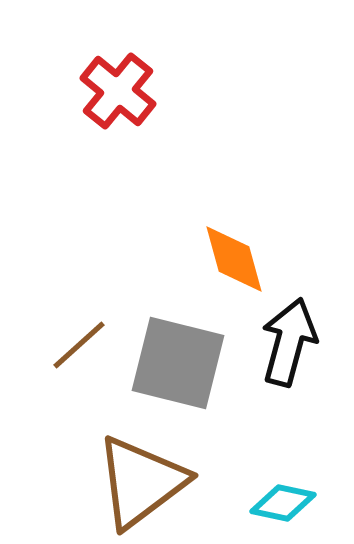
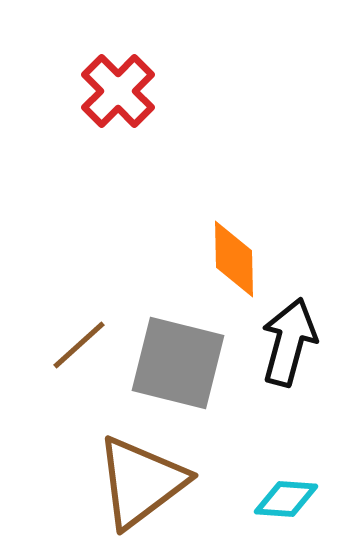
red cross: rotated 6 degrees clockwise
orange diamond: rotated 14 degrees clockwise
cyan diamond: moved 3 px right, 4 px up; rotated 8 degrees counterclockwise
